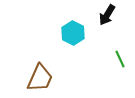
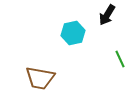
cyan hexagon: rotated 20 degrees clockwise
brown trapezoid: rotated 76 degrees clockwise
